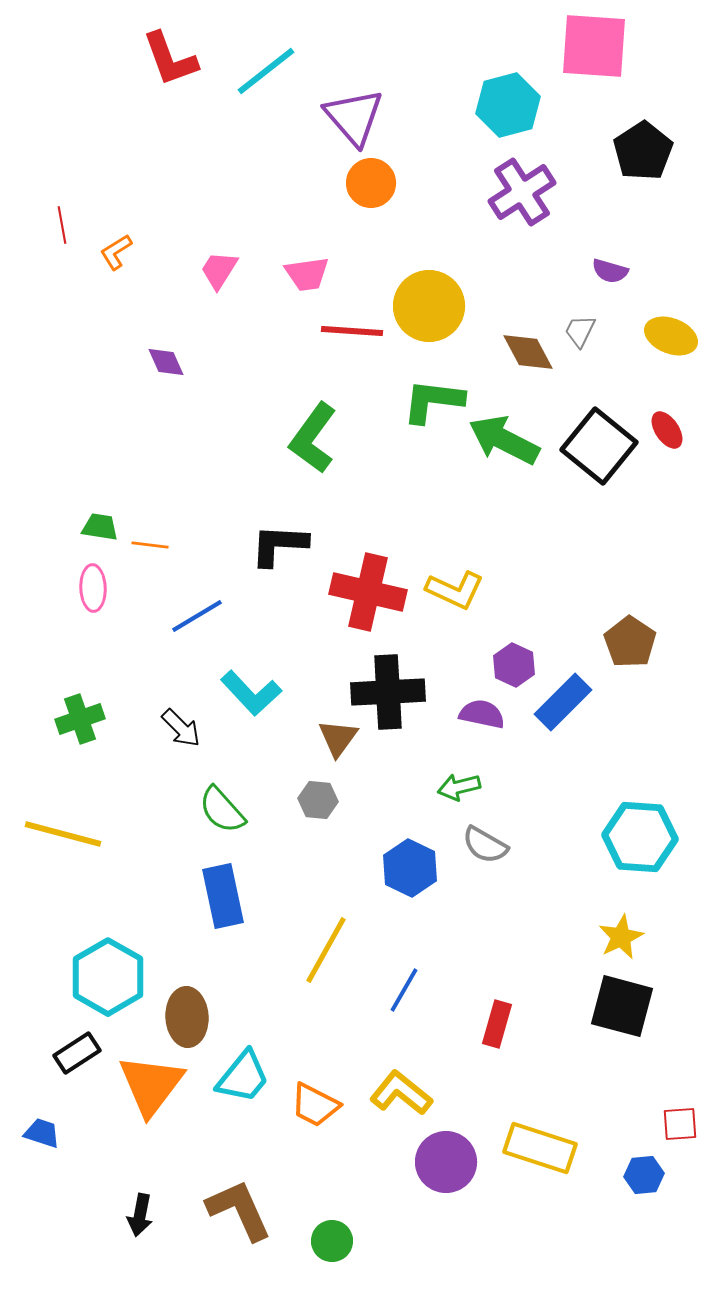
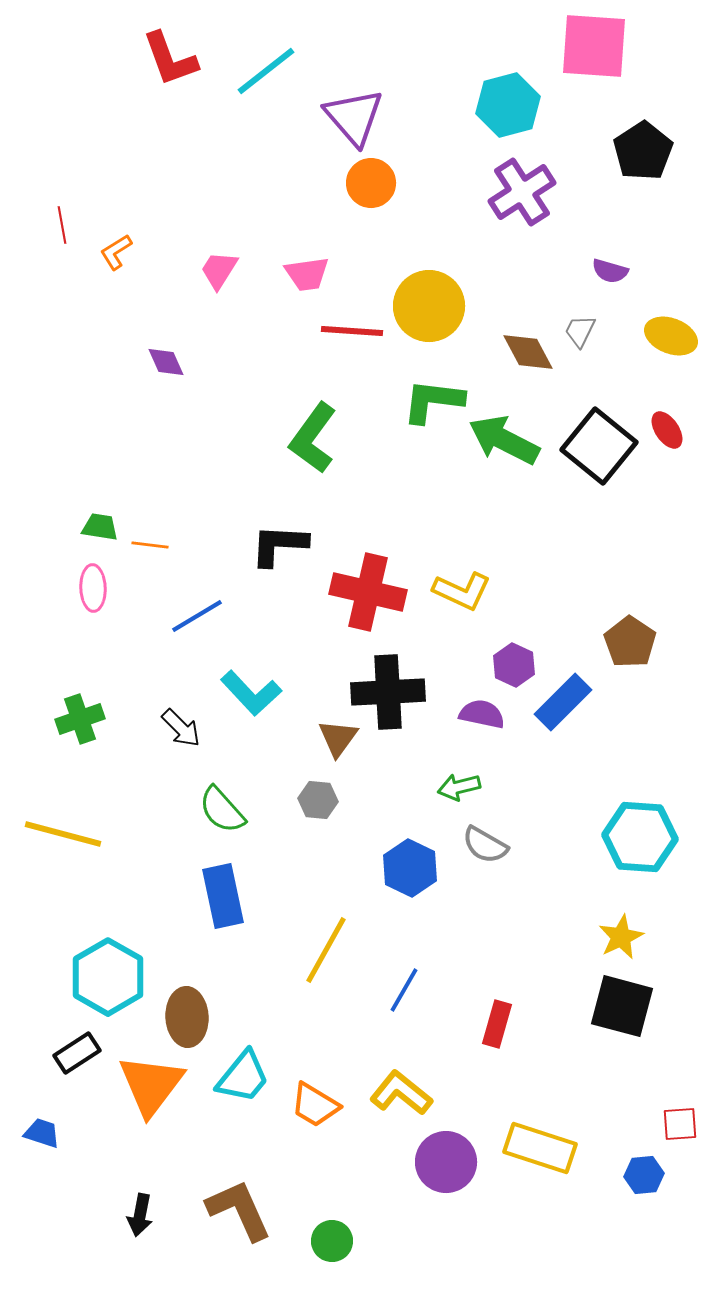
yellow L-shape at (455, 590): moved 7 px right, 1 px down
orange trapezoid at (315, 1105): rotated 4 degrees clockwise
